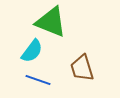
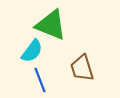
green triangle: moved 3 px down
blue line: moved 2 px right; rotated 50 degrees clockwise
